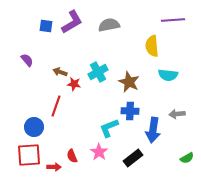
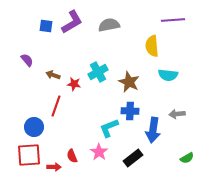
brown arrow: moved 7 px left, 3 px down
